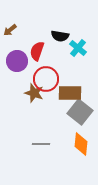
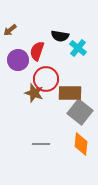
purple circle: moved 1 px right, 1 px up
